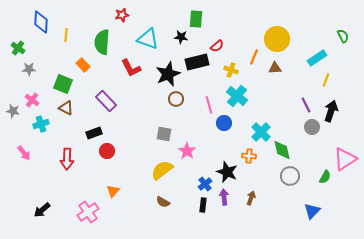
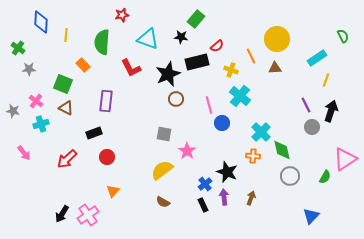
green rectangle at (196, 19): rotated 36 degrees clockwise
orange line at (254, 57): moved 3 px left, 1 px up; rotated 49 degrees counterclockwise
cyan cross at (237, 96): moved 3 px right
pink cross at (32, 100): moved 4 px right, 1 px down
purple rectangle at (106, 101): rotated 50 degrees clockwise
blue circle at (224, 123): moved 2 px left
red circle at (107, 151): moved 6 px down
orange cross at (249, 156): moved 4 px right
red arrow at (67, 159): rotated 45 degrees clockwise
black rectangle at (203, 205): rotated 32 degrees counterclockwise
black arrow at (42, 210): moved 20 px right, 4 px down; rotated 18 degrees counterclockwise
blue triangle at (312, 211): moved 1 px left, 5 px down
pink cross at (88, 212): moved 3 px down
